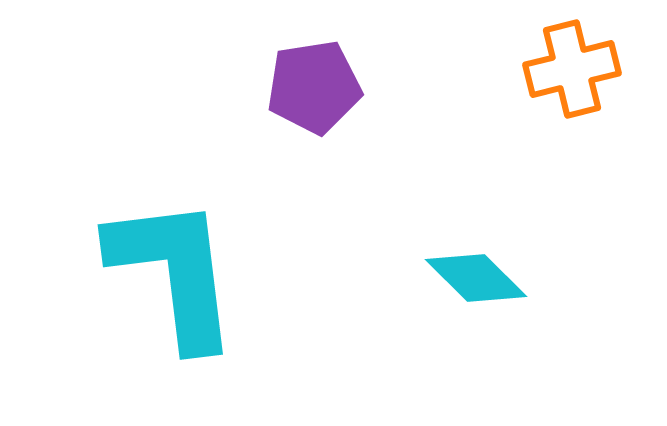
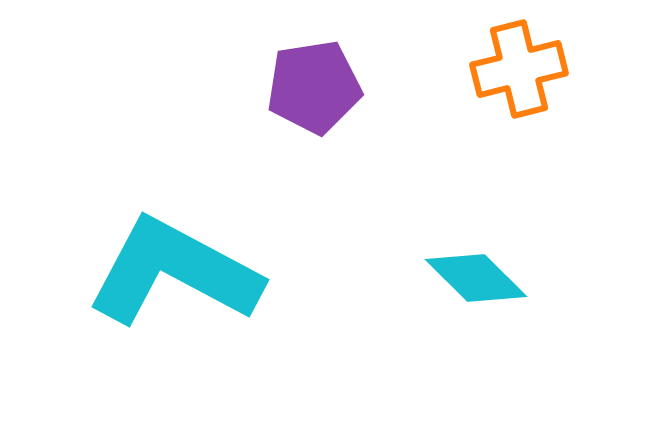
orange cross: moved 53 px left
cyan L-shape: rotated 55 degrees counterclockwise
